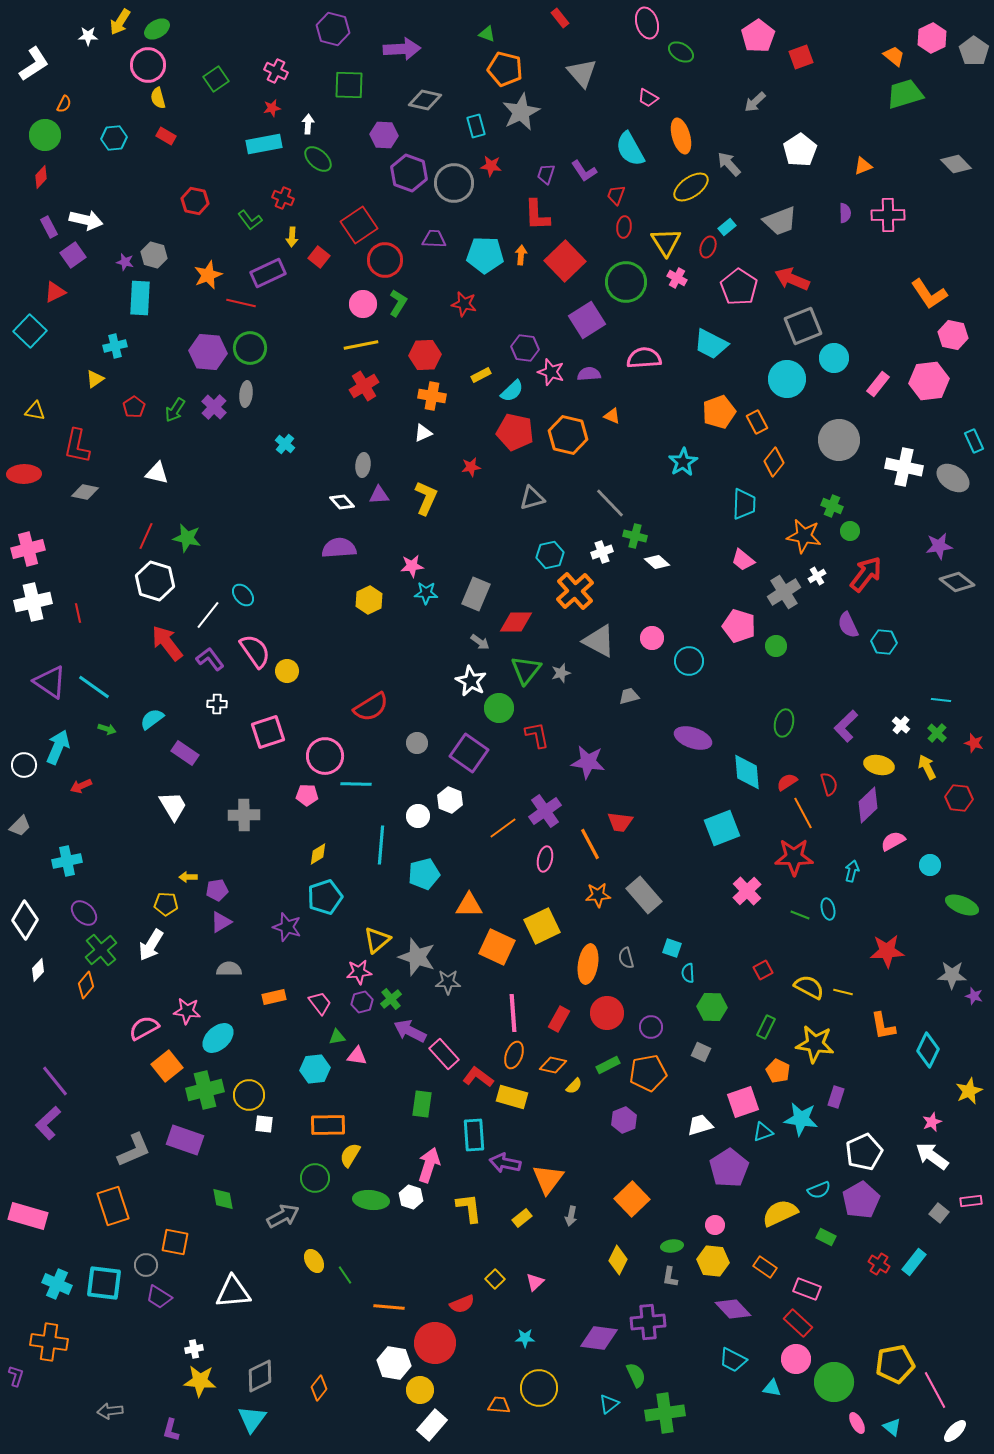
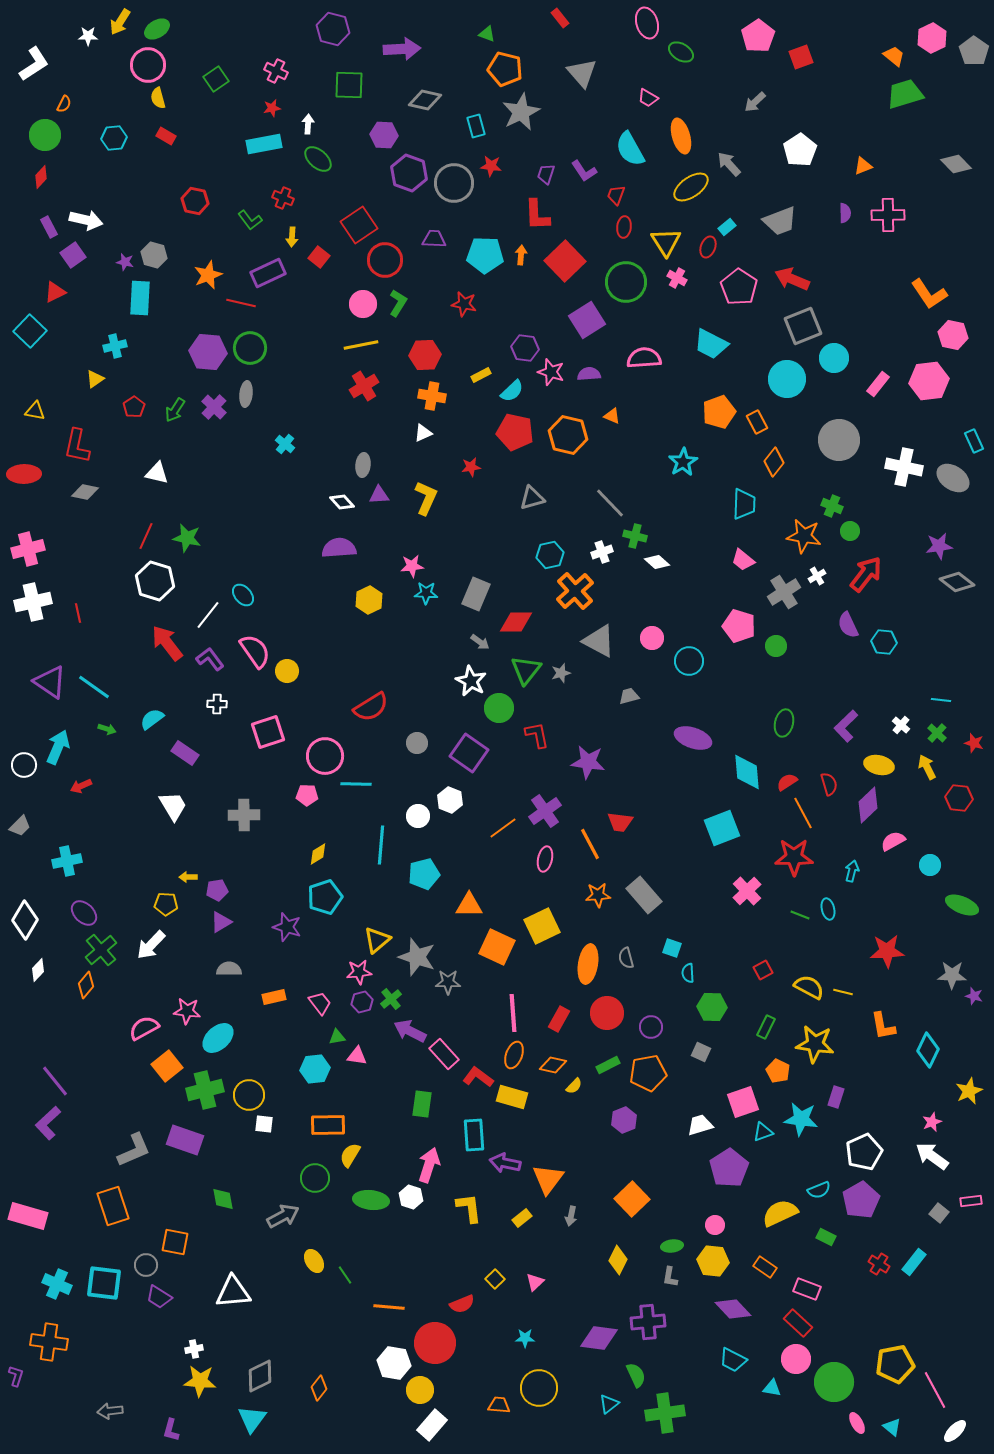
white arrow at (151, 945): rotated 12 degrees clockwise
